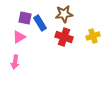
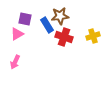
brown star: moved 4 px left, 2 px down
purple square: moved 1 px down
blue rectangle: moved 7 px right, 2 px down
pink triangle: moved 2 px left, 3 px up
pink arrow: rotated 16 degrees clockwise
